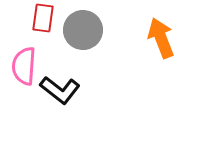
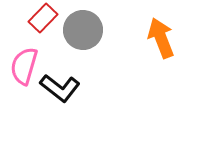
red rectangle: rotated 36 degrees clockwise
pink semicircle: rotated 12 degrees clockwise
black L-shape: moved 2 px up
